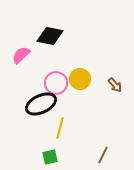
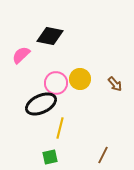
brown arrow: moved 1 px up
